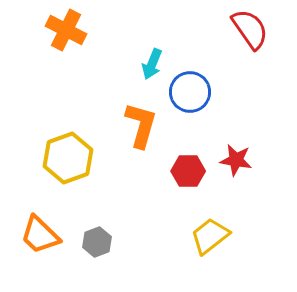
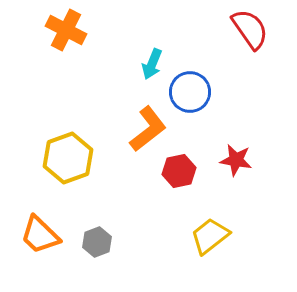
orange L-shape: moved 7 px right, 4 px down; rotated 36 degrees clockwise
red hexagon: moved 9 px left; rotated 12 degrees counterclockwise
